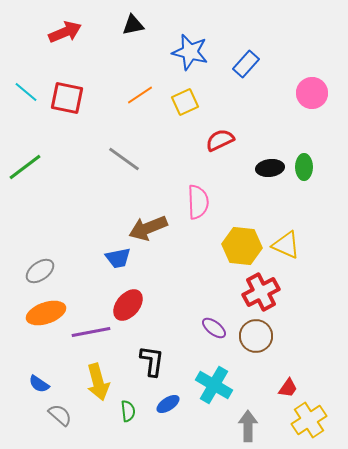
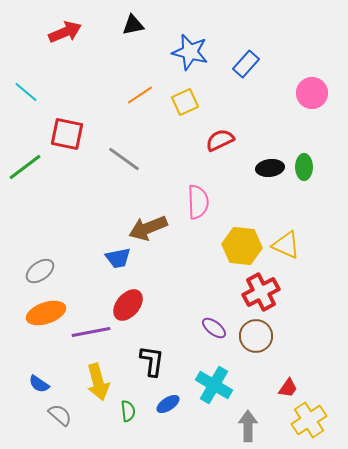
red square: moved 36 px down
